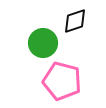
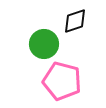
green circle: moved 1 px right, 1 px down
